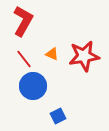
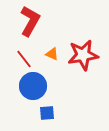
red L-shape: moved 7 px right
red star: moved 1 px left, 1 px up
blue square: moved 11 px left, 3 px up; rotated 21 degrees clockwise
